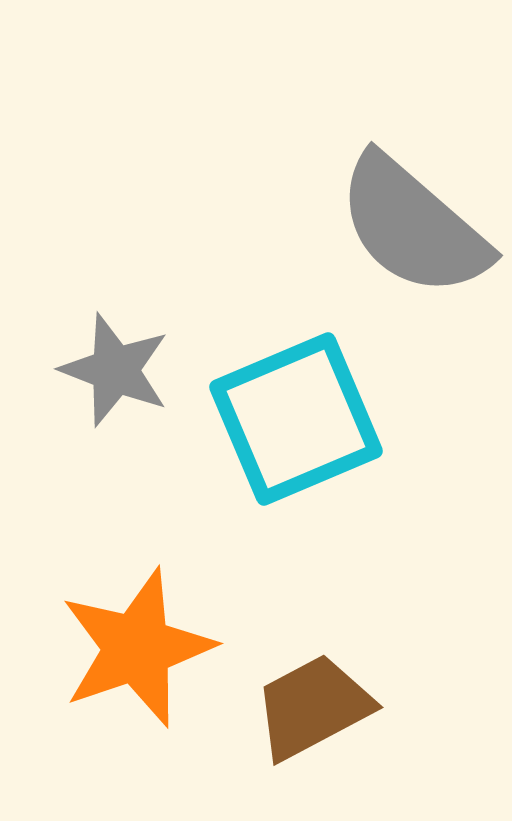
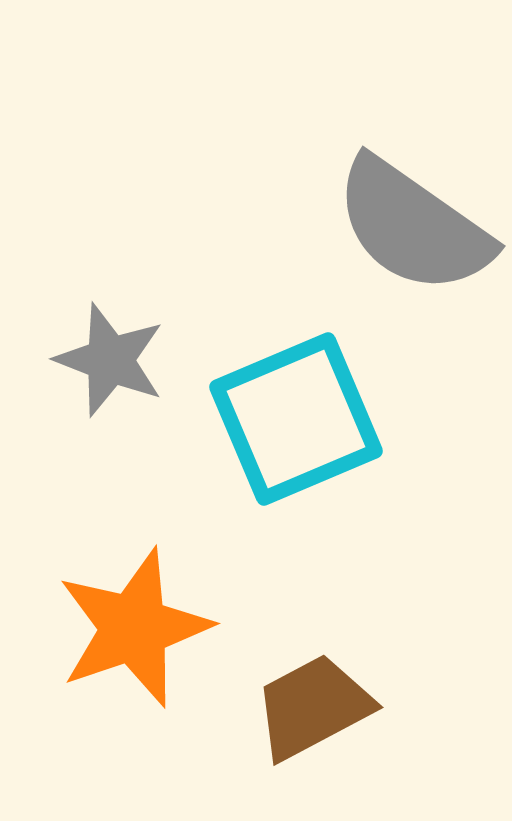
gray semicircle: rotated 6 degrees counterclockwise
gray star: moved 5 px left, 10 px up
orange star: moved 3 px left, 20 px up
